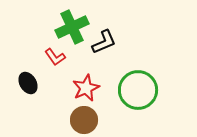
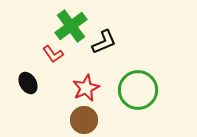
green cross: moved 1 px left, 1 px up; rotated 12 degrees counterclockwise
red L-shape: moved 2 px left, 3 px up
